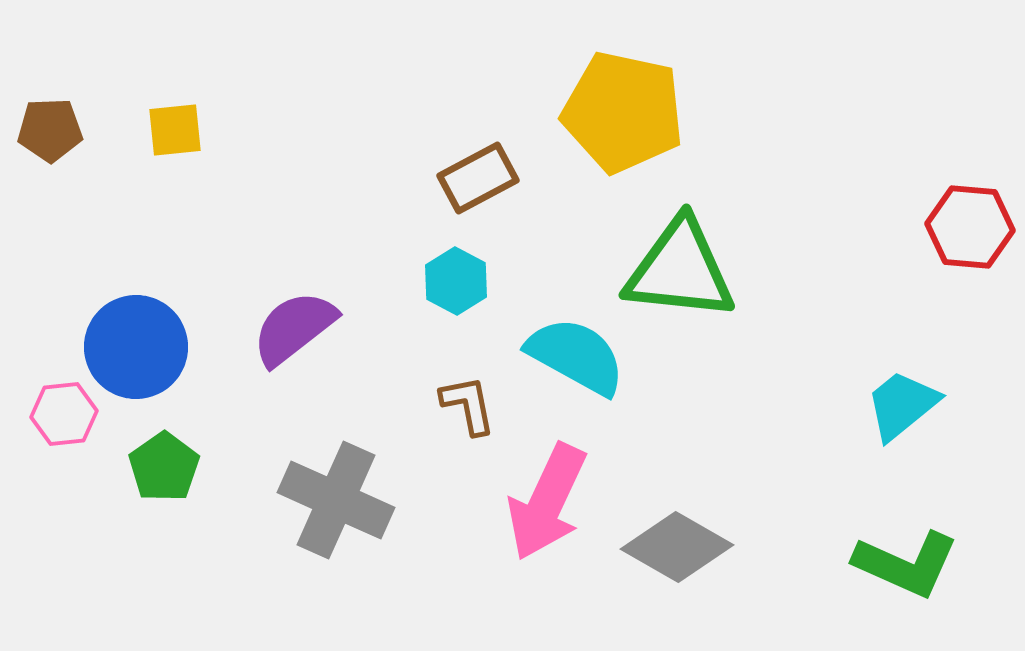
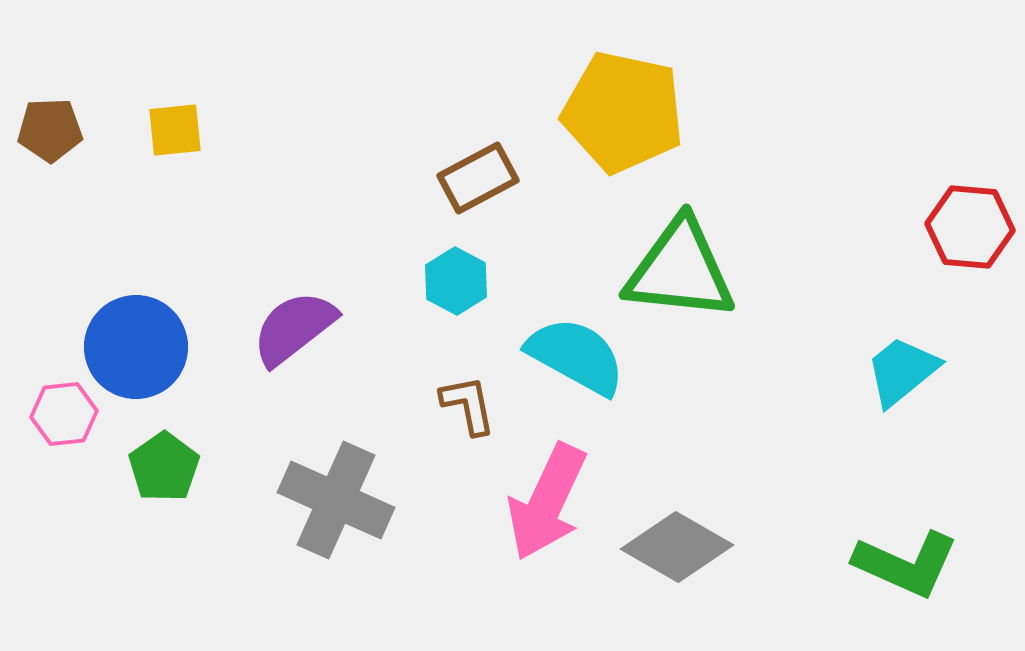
cyan trapezoid: moved 34 px up
